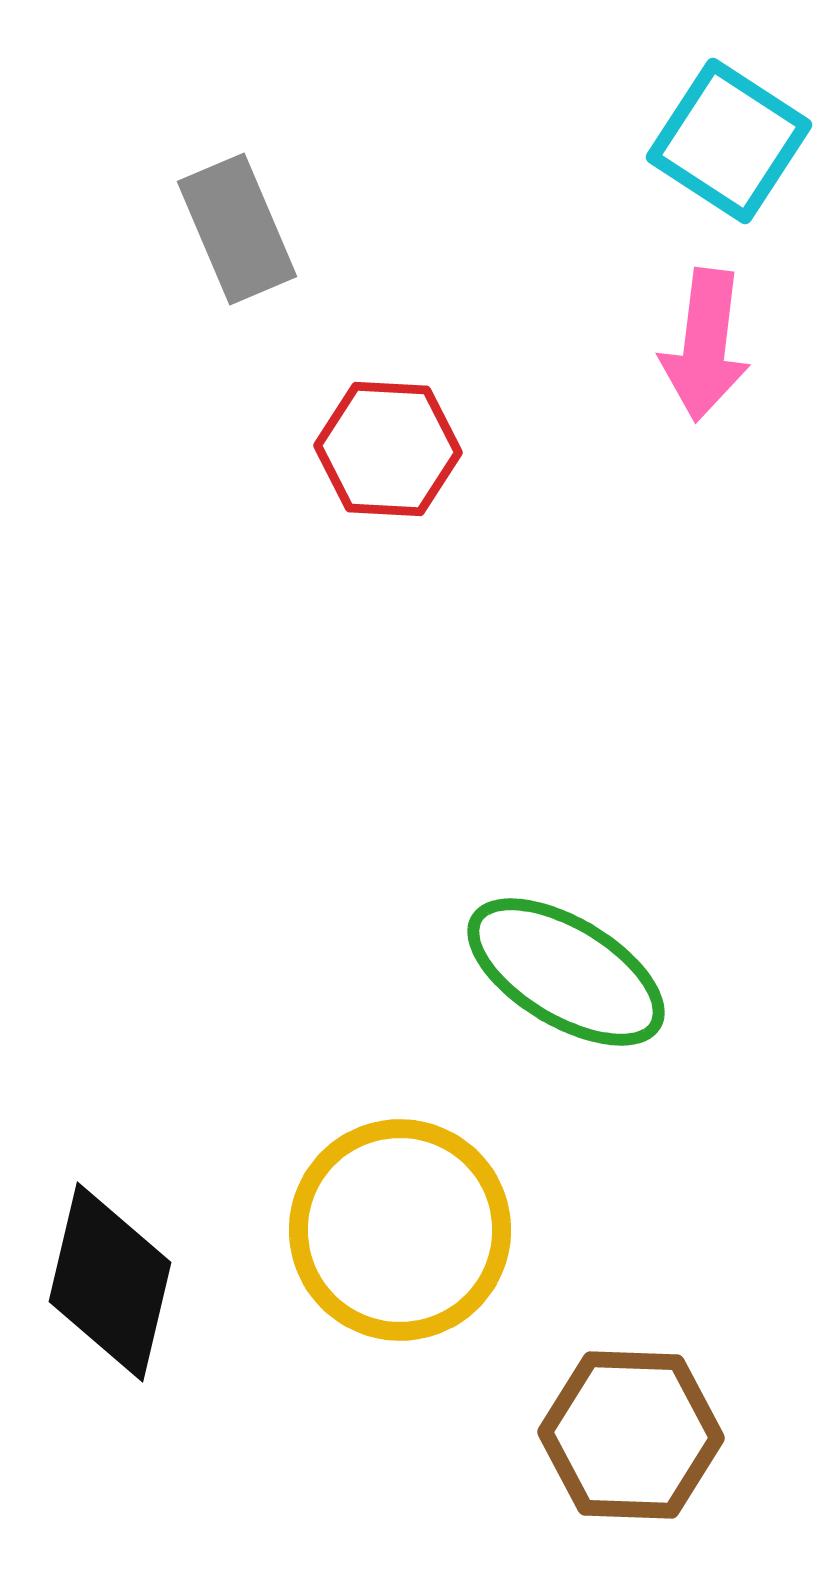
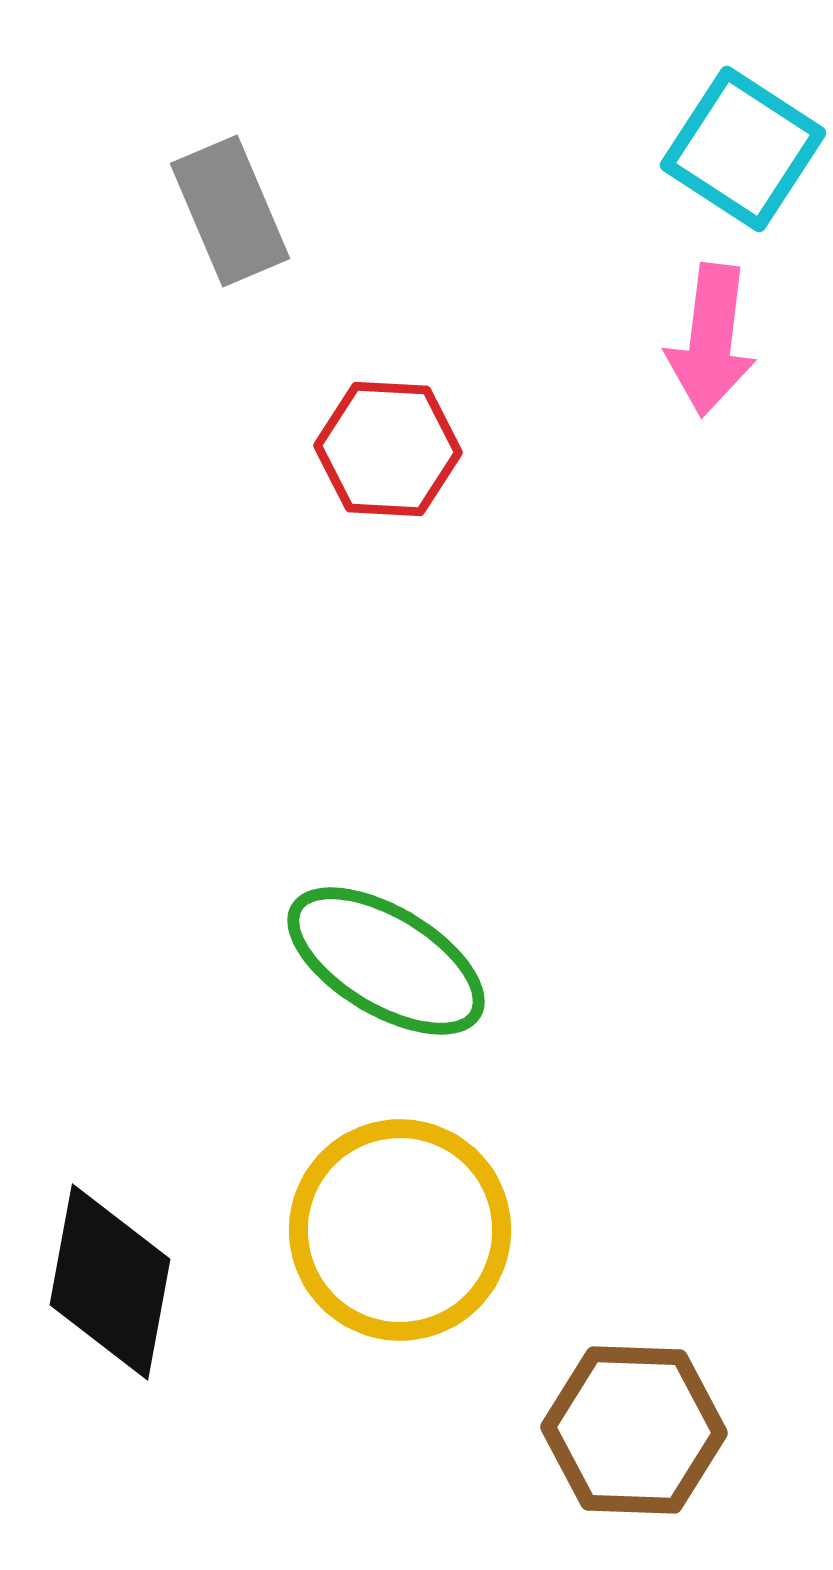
cyan square: moved 14 px right, 8 px down
gray rectangle: moved 7 px left, 18 px up
pink arrow: moved 6 px right, 5 px up
green ellipse: moved 180 px left, 11 px up
black diamond: rotated 3 degrees counterclockwise
brown hexagon: moved 3 px right, 5 px up
